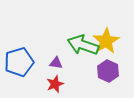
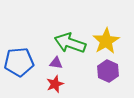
green arrow: moved 13 px left, 2 px up
blue pentagon: rotated 12 degrees clockwise
